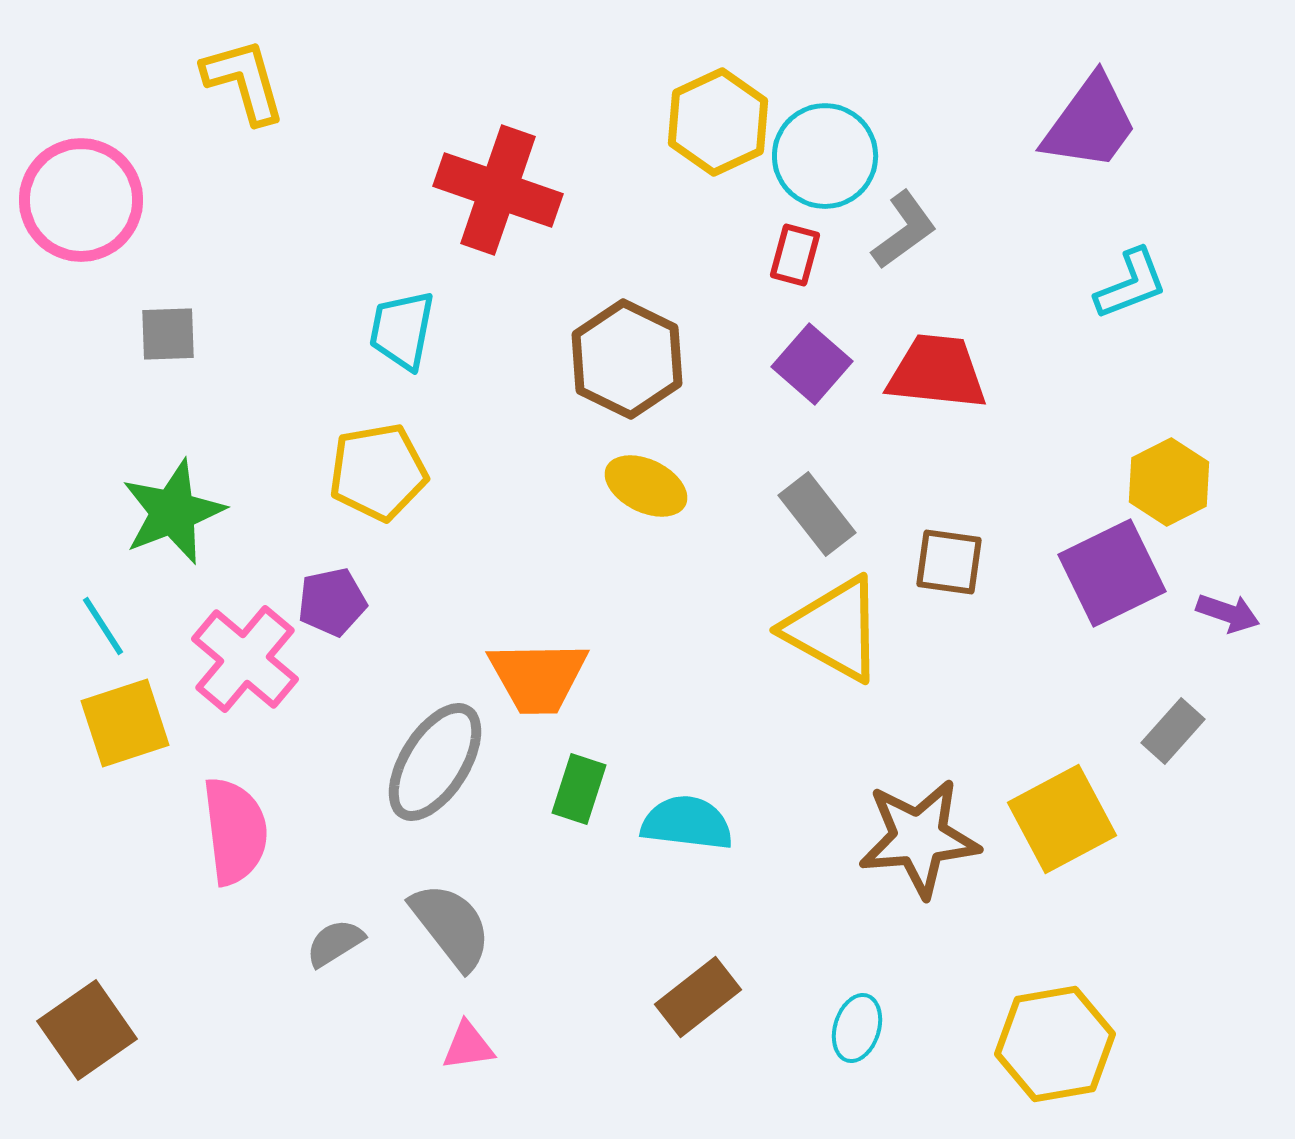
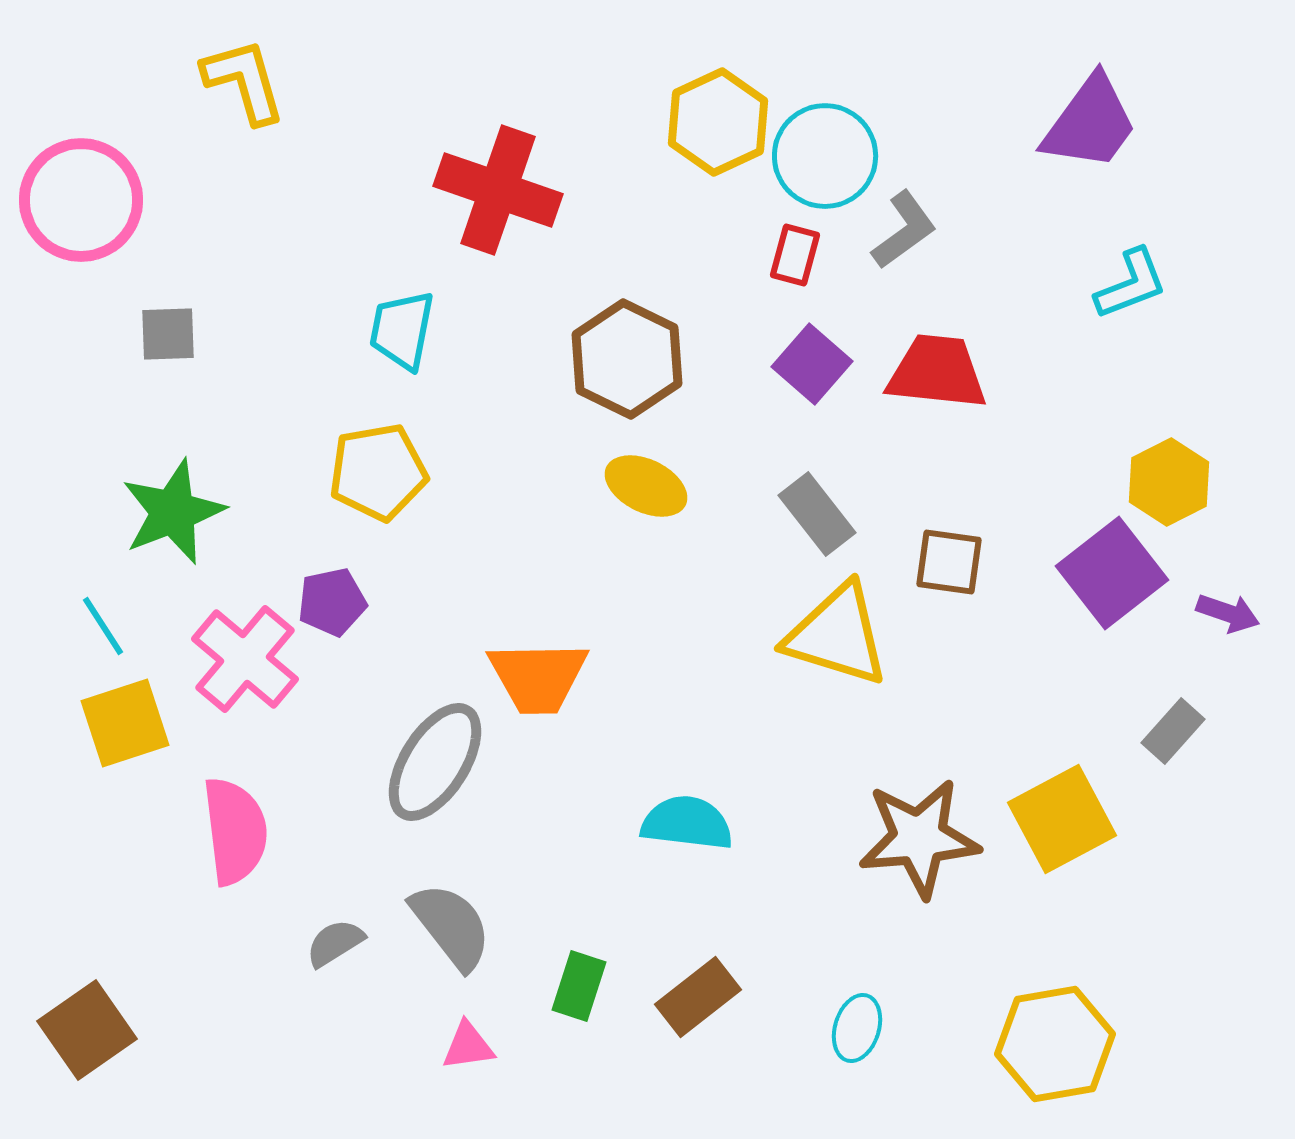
purple square at (1112, 573): rotated 12 degrees counterclockwise
yellow triangle at (834, 629): moved 3 px right, 6 px down; rotated 12 degrees counterclockwise
green rectangle at (579, 789): moved 197 px down
